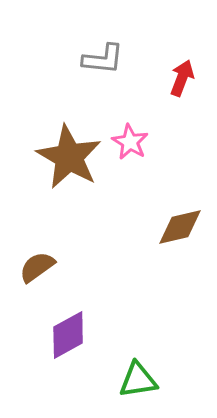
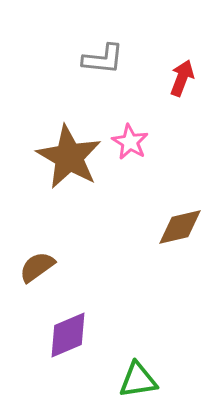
purple diamond: rotated 6 degrees clockwise
